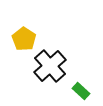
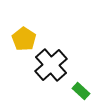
black cross: moved 1 px right, 1 px up
